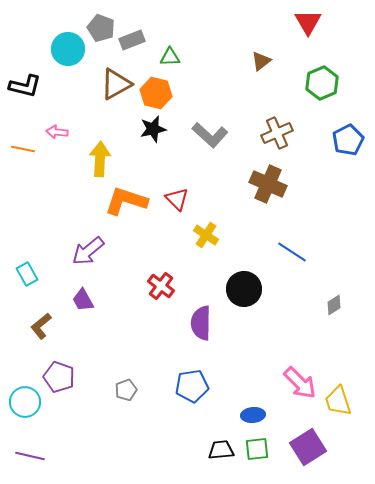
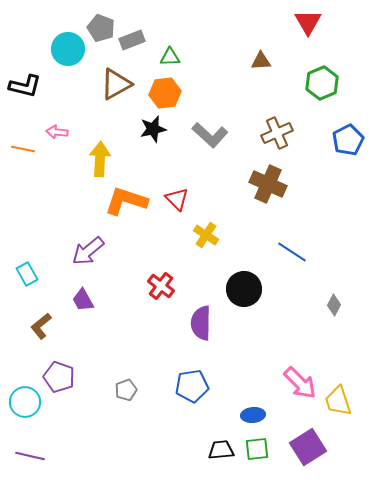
brown triangle at (261, 61): rotated 35 degrees clockwise
orange hexagon at (156, 93): moved 9 px right; rotated 20 degrees counterclockwise
gray diamond at (334, 305): rotated 30 degrees counterclockwise
